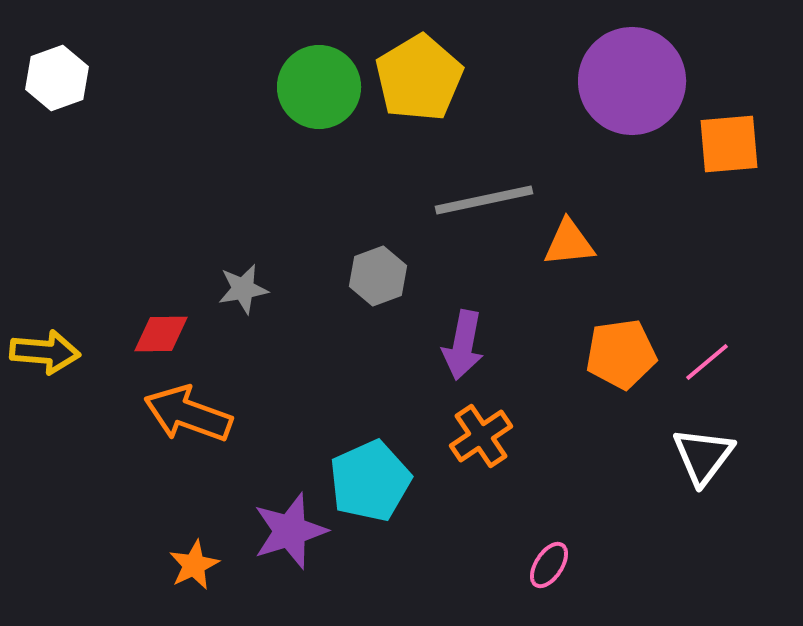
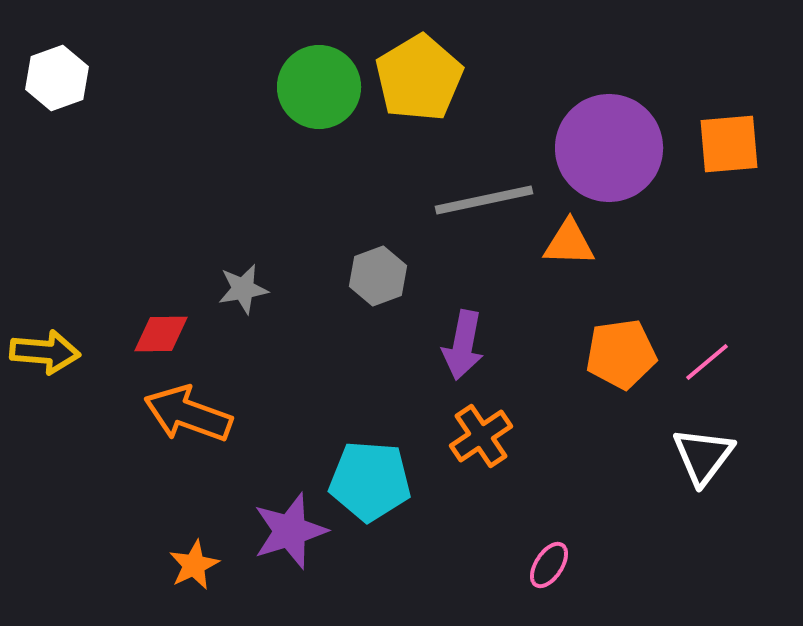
purple circle: moved 23 px left, 67 px down
orange triangle: rotated 8 degrees clockwise
cyan pentagon: rotated 28 degrees clockwise
